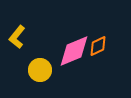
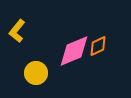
yellow L-shape: moved 6 px up
yellow circle: moved 4 px left, 3 px down
